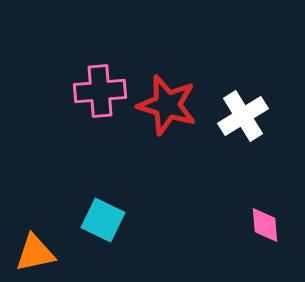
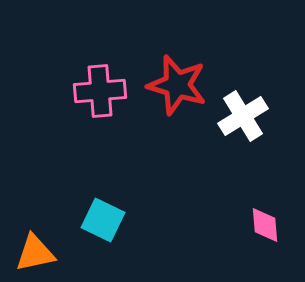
red star: moved 10 px right, 20 px up
